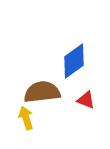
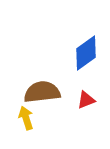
blue diamond: moved 12 px right, 8 px up
red triangle: rotated 42 degrees counterclockwise
